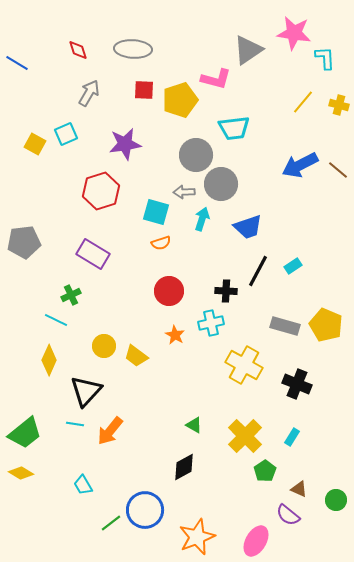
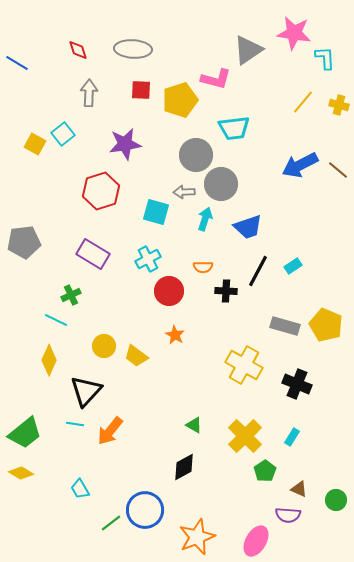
red square at (144, 90): moved 3 px left
gray arrow at (89, 93): rotated 28 degrees counterclockwise
cyan square at (66, 134): moved 3 px left; rotated 15 degrees counterclockwise
cyan arrow at (202, 219): moved 3 px right
orange semicircle at (161, 243): moved 42 px right, 24 px down; rotated 18 degrees clockwise
cyan cross at (211, 323): moved 63 px left, 64 px up; rotated 15 degrees counterclockwise
cyan trapezoid at (83, 485): moved 3 px left, 4 px down
purple semicircle at (288, 515): rotated 35 degrees counterclockwise
